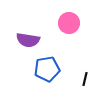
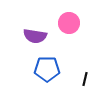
purple semicircle: moved 7 px right, 4 px up
blue pentagon: rotated 10 degrees clockwise
